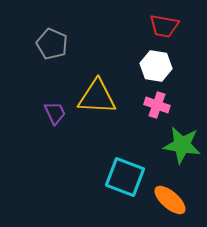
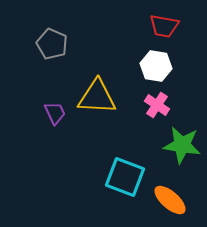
pink cross: rotated 15 degrees clockwise
